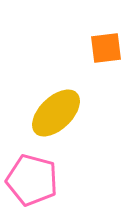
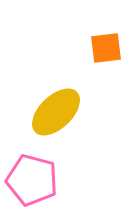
yellow ellipse: moved 1 px up
